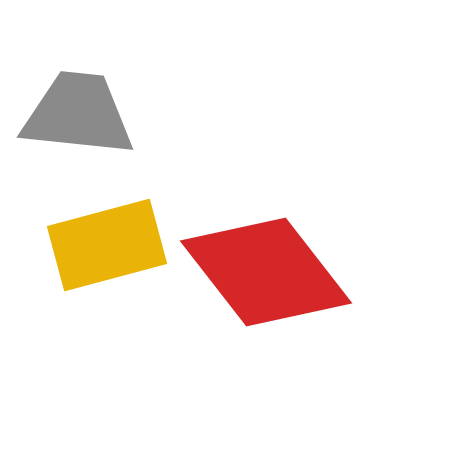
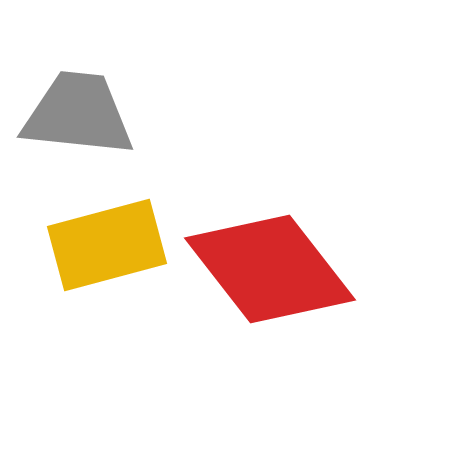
red diamond: moved 4 px right, 3 px up
